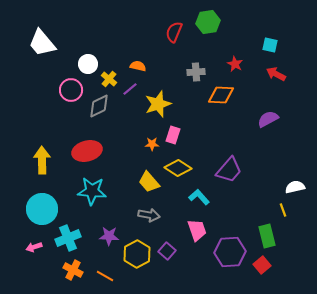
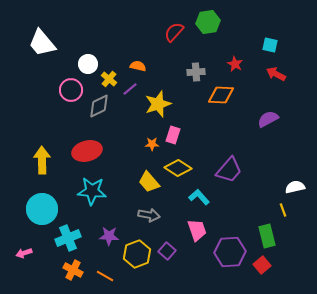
red semicircle: rotated 20 degrees clockwise
pink arrow: moved 10 px left, 6 px down
yellow hexagon: rotated 8 degrees clockwise
